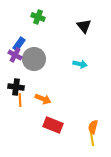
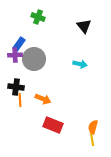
purple cross: rotated 32 degrees counterclockwise
